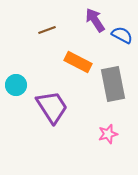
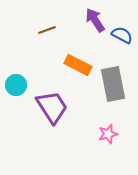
orange rectangle: moved 3 px down
